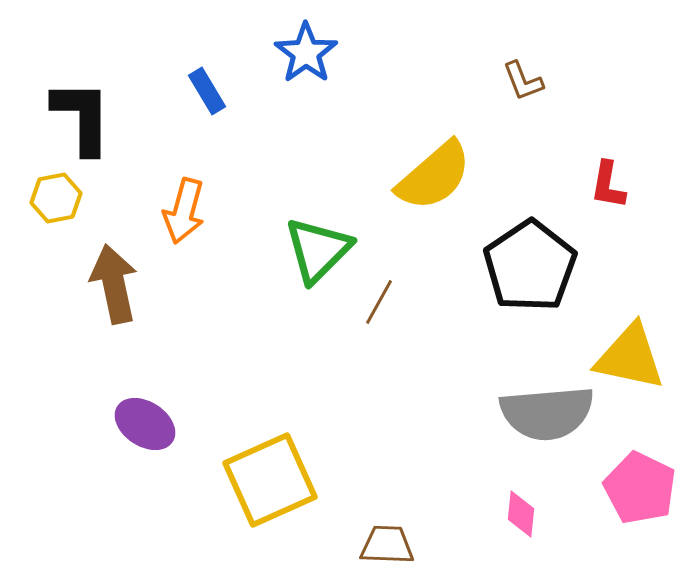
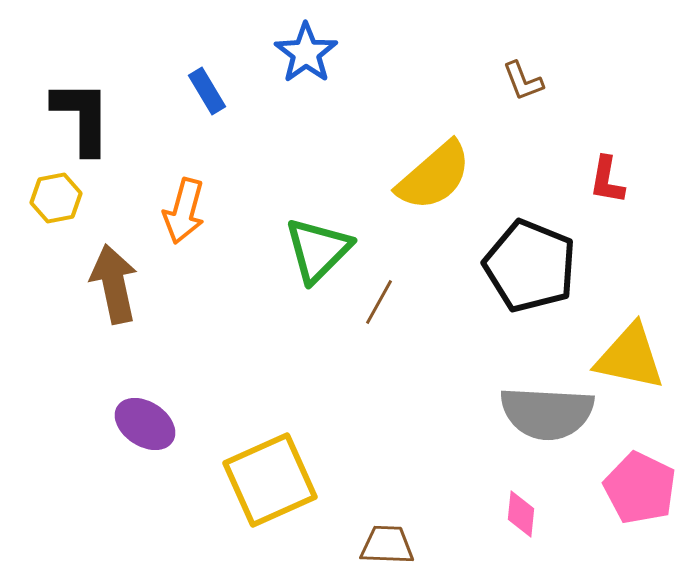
red L-shape: moved 1 px left, 5 px up
black pentagon: rotated 16 degrees counterclockwise
gray semicircle: rotated 8 degrees clockwise
